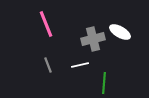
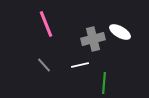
gray line: moved 4 px left; rotated 21 degrees counterclockwise
